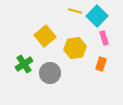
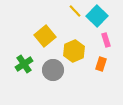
yellow line: rotated 32 degrees clockwise
pink rectangle: moved 2 px right, 2 px down
yellow hexagon: moved 1 px left, 3 px down; rotated 15 degrees counterclockwise
gray circle: moved 3 px right, 3 px up
